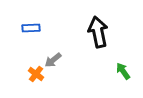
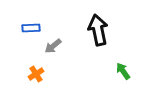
black arrow: moved 2 px up
gray arrow: moved 14 px up
orange cross: rotated 21 degrees clockwise
